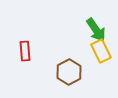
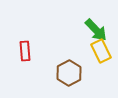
green arrow: rotated 10 degrees counterclockwise
brown hexagon: moved 1 px down
